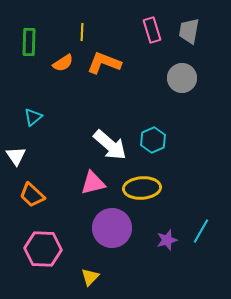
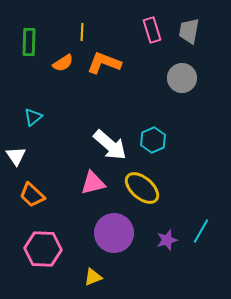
yellow ellipse: rotated 45 degrees clockwise
purple circle: moved 2 px right, 5 px down
yellow triangle: moved 3 px right; rotated 24 degrees clockwise
